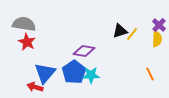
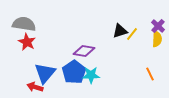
purple cross: moved 1 px left, 1 px down
